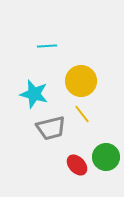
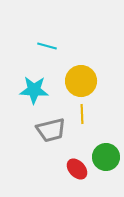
cyan line: rotated 18 degrees clockwise
cyan star: moved 4 px up; rotated 12 degrees counterclockwise
yellow line: rotated 36 degrees clockwise
gray trapezoid: moved 2 px down
red ellipse: moved 4 px down
